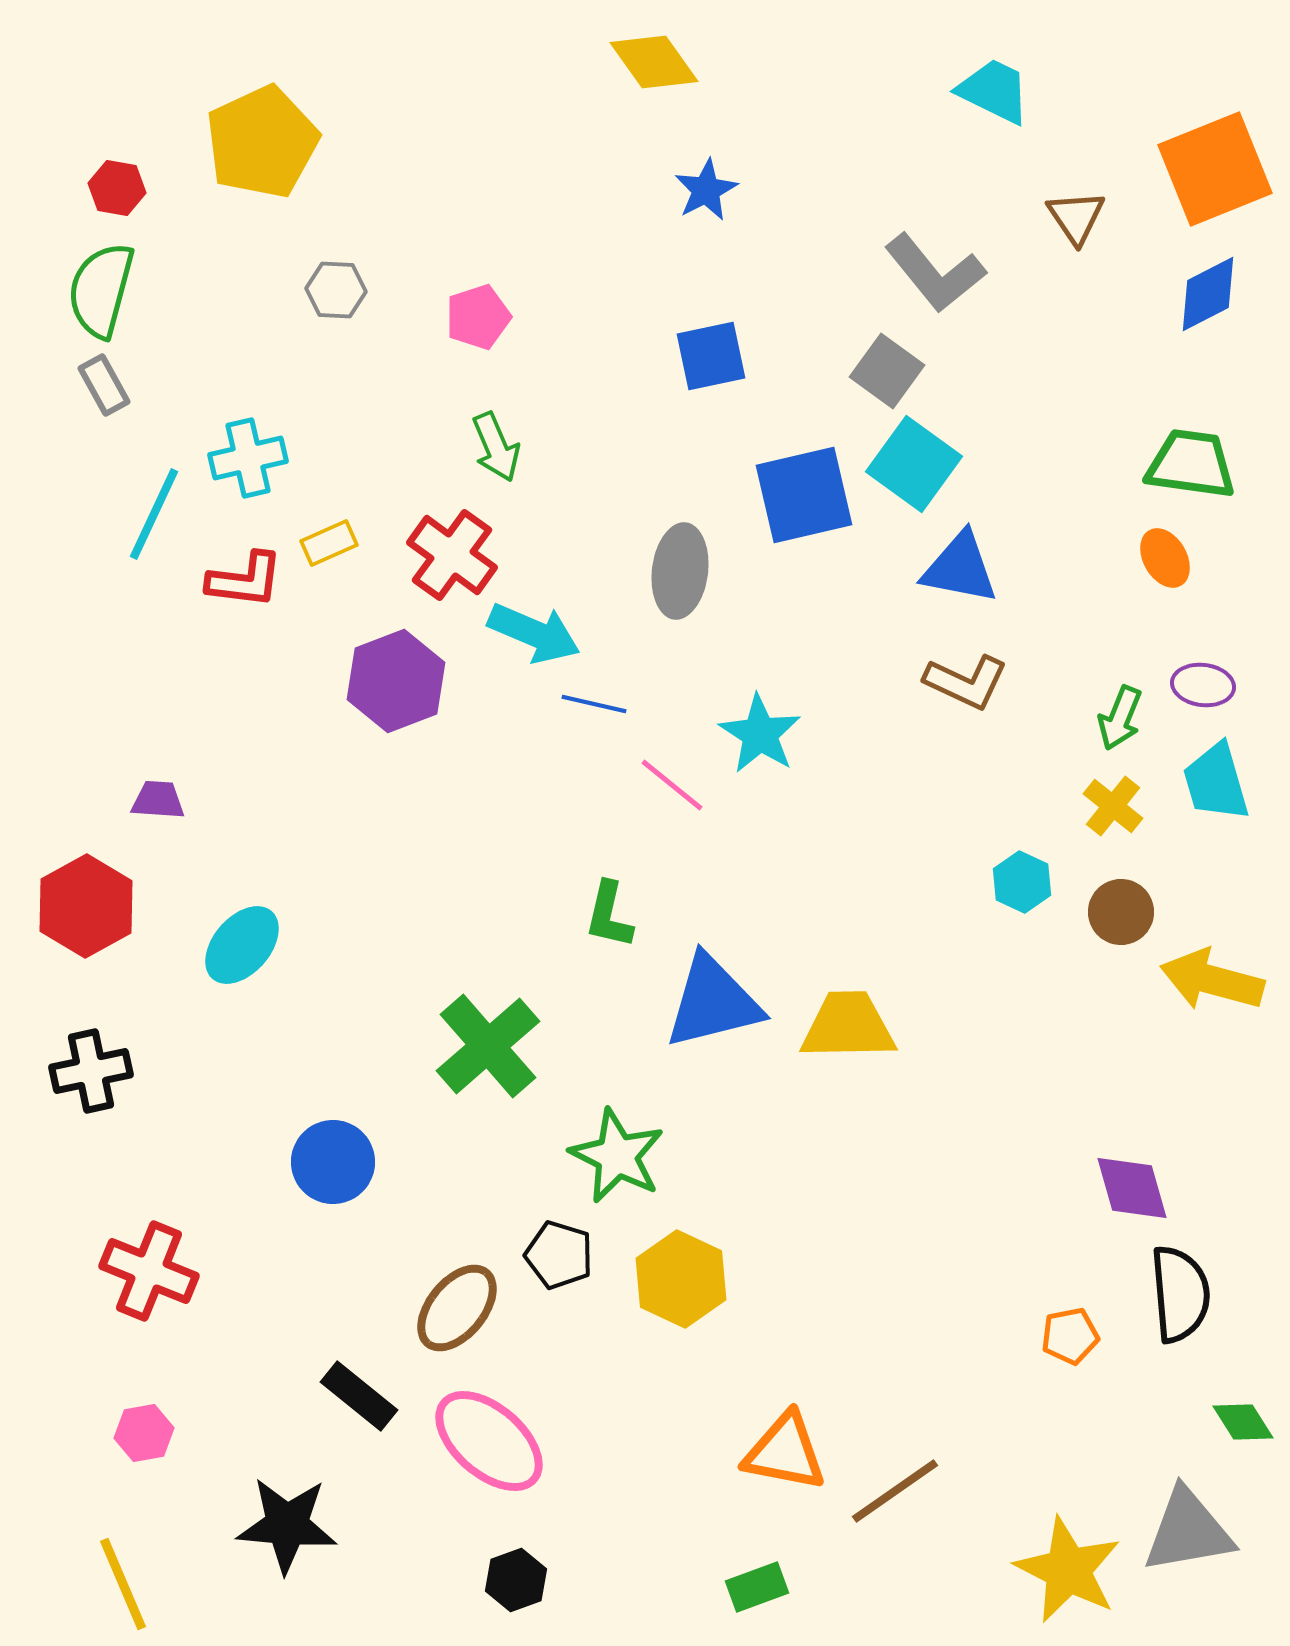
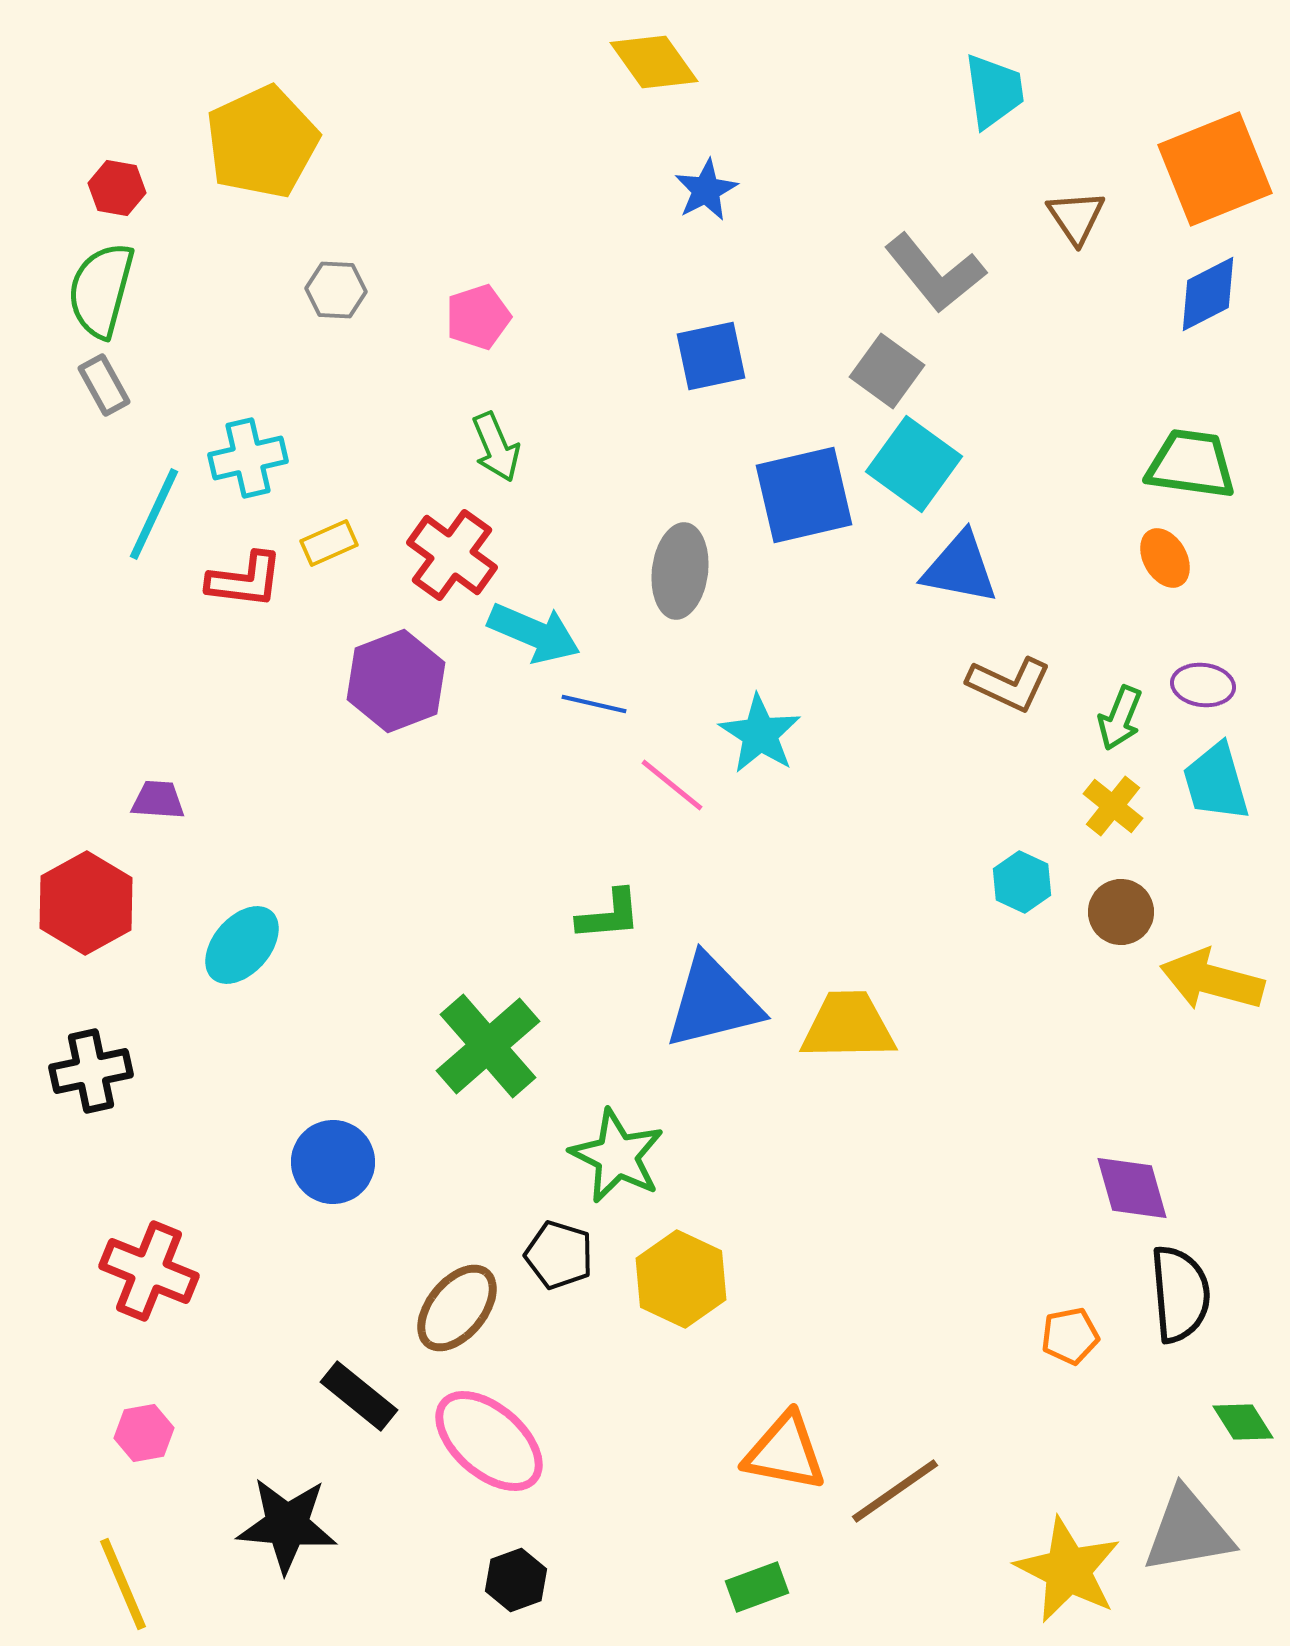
cyan trapezoid at (994, 91): rotated 56 degrees clockwise
brown L-shape at (966, 682): moved 43 px right, 2 px down
red hexagon at (86, 906): moved 3 px up
green L-shape at (609, 915): rotated 108 degrees counterclockwise
